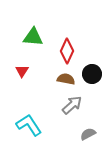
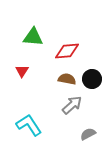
red diamond: rotated 60 degrees clockwise
black circle: moved 5 px down
brown semicircle: moved 1 px right
